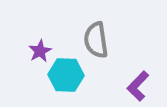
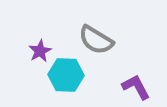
gray semicircle: rotated 51 degrees counterclockwise
purple L-shape: moved 2 px left, 1 px down; rotated 108 degrees clockwise
